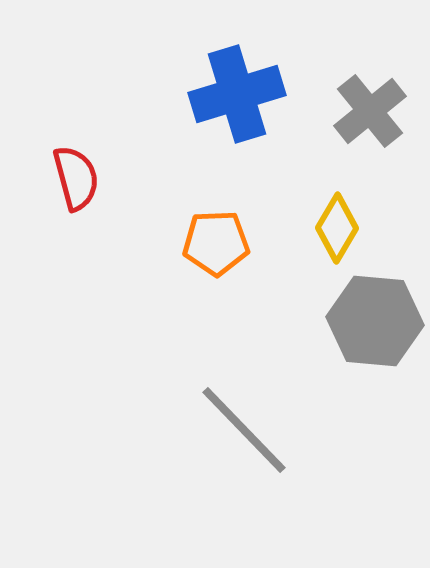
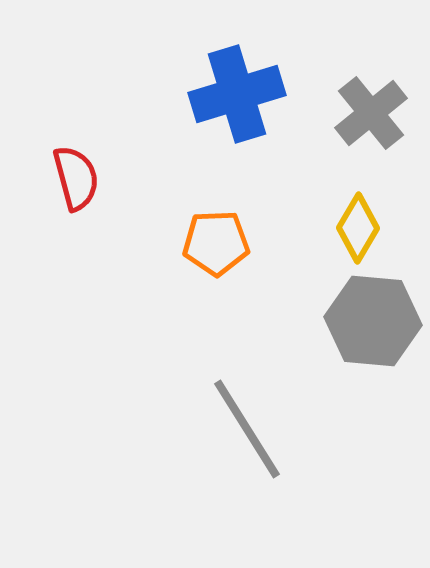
gray cross: moved 1 px right, 2 px down
yellow diamond: moved 21 px right
gray hexagon: moved 2 px left
gray line: moved 3 px right, 1 px up; rotated 12 degrees clockwise
